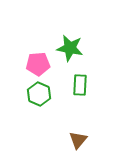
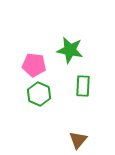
green star: moved 2 px down
pink pentagon: moved 4 px left, 1 px down; rotated 10 degrees clockwise
green rectangle: moved 3 px right, 1 px down
